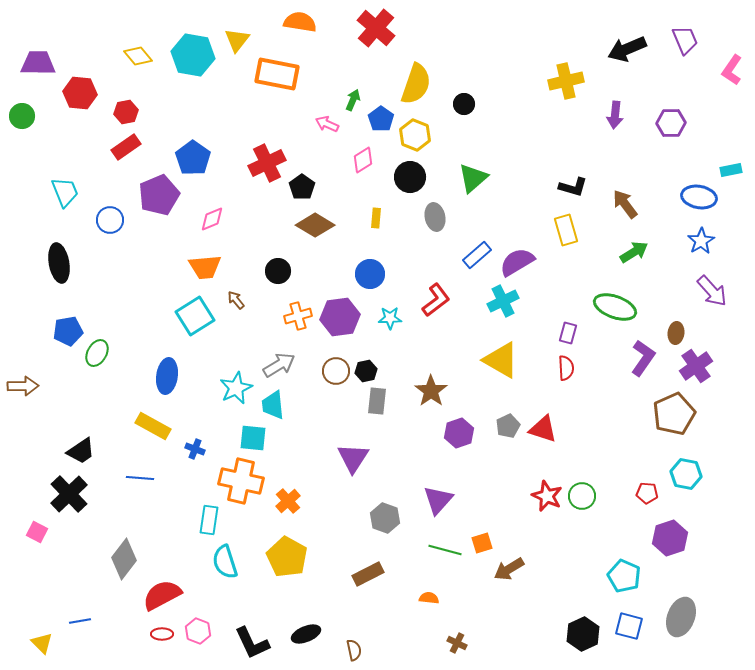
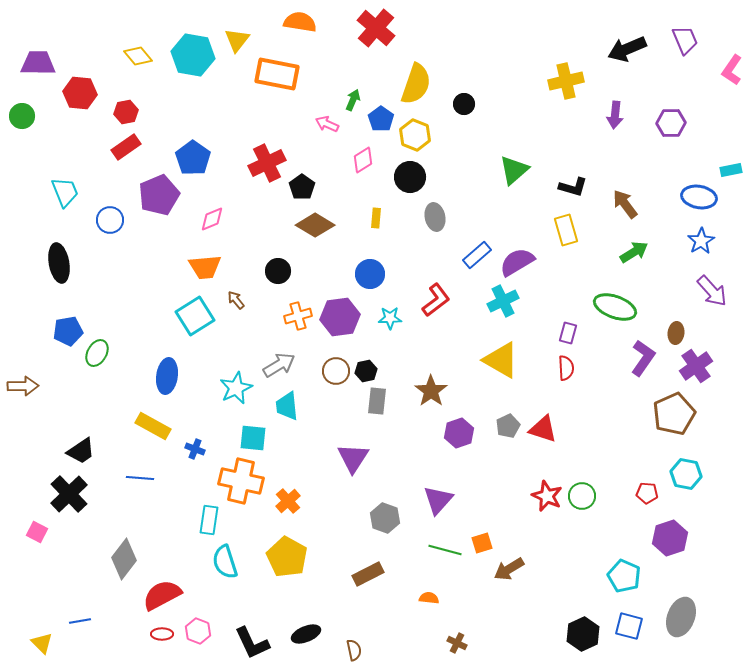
green triangle at (473, 178): moved 41 px right, 8 px up
cyan trapezoid at (273, 405): moved 14 px right, 1 px down
